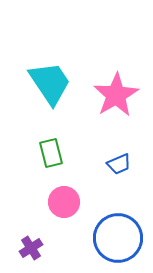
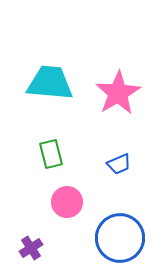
cyan trapezoid: rotated 51 degrees counterclockwise
pink star: moved 2 px right, 2 px up
green rectangle: moved 1 px down
pink circle: moved 3 px right
blue circle: moved 2 px right
